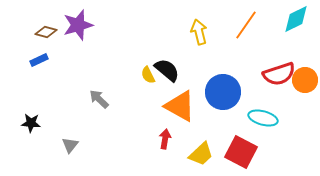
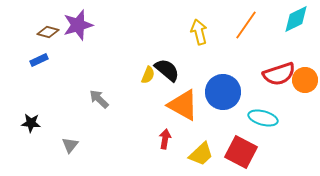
brown diamond: moved 2 px right
yellow semicircle: rotated 132 degrees counterclockwise
orange triangle: moved 3 px right, 1 px up
